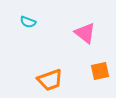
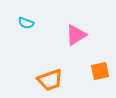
cyan semicircle: moved 2 px left, 1 px down
pink triangle: moved 9 px left, 2 px down; rotated 50 degrees clockwise
